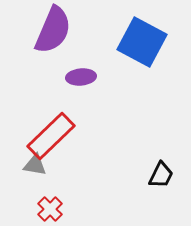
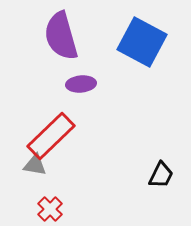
purple semicircle: moved 8 px right, 6 px down; rotated 141 degrees clockwise
purple ellipse: moved 7 px down
